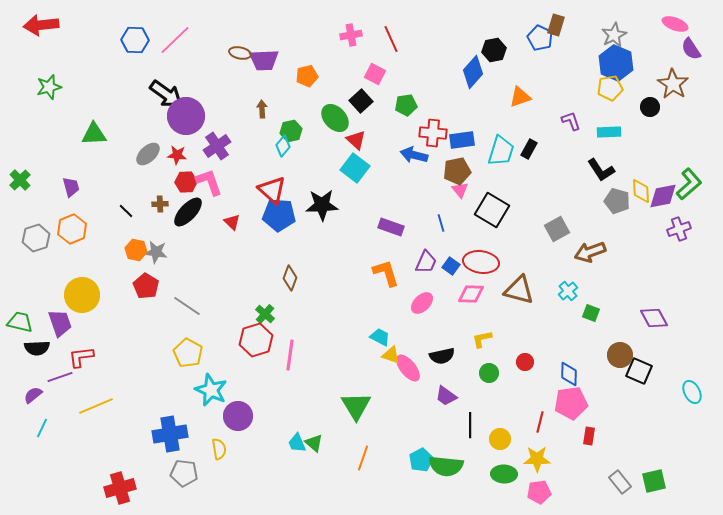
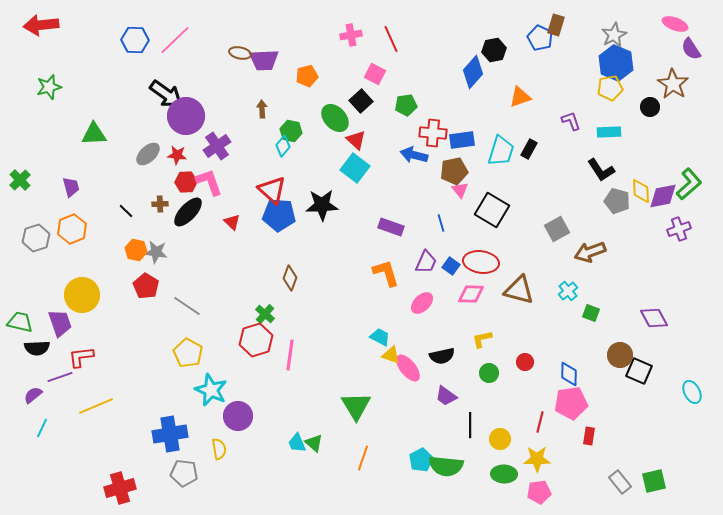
green hexagon at (291, 131): rotated 25 degrees clockwise
brown pentagon at (457, 171): moved 3 px left
